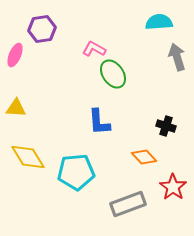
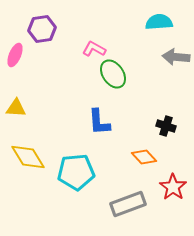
gray arrow: moved 1 px left; rotated 68 degrees counterclockwise
